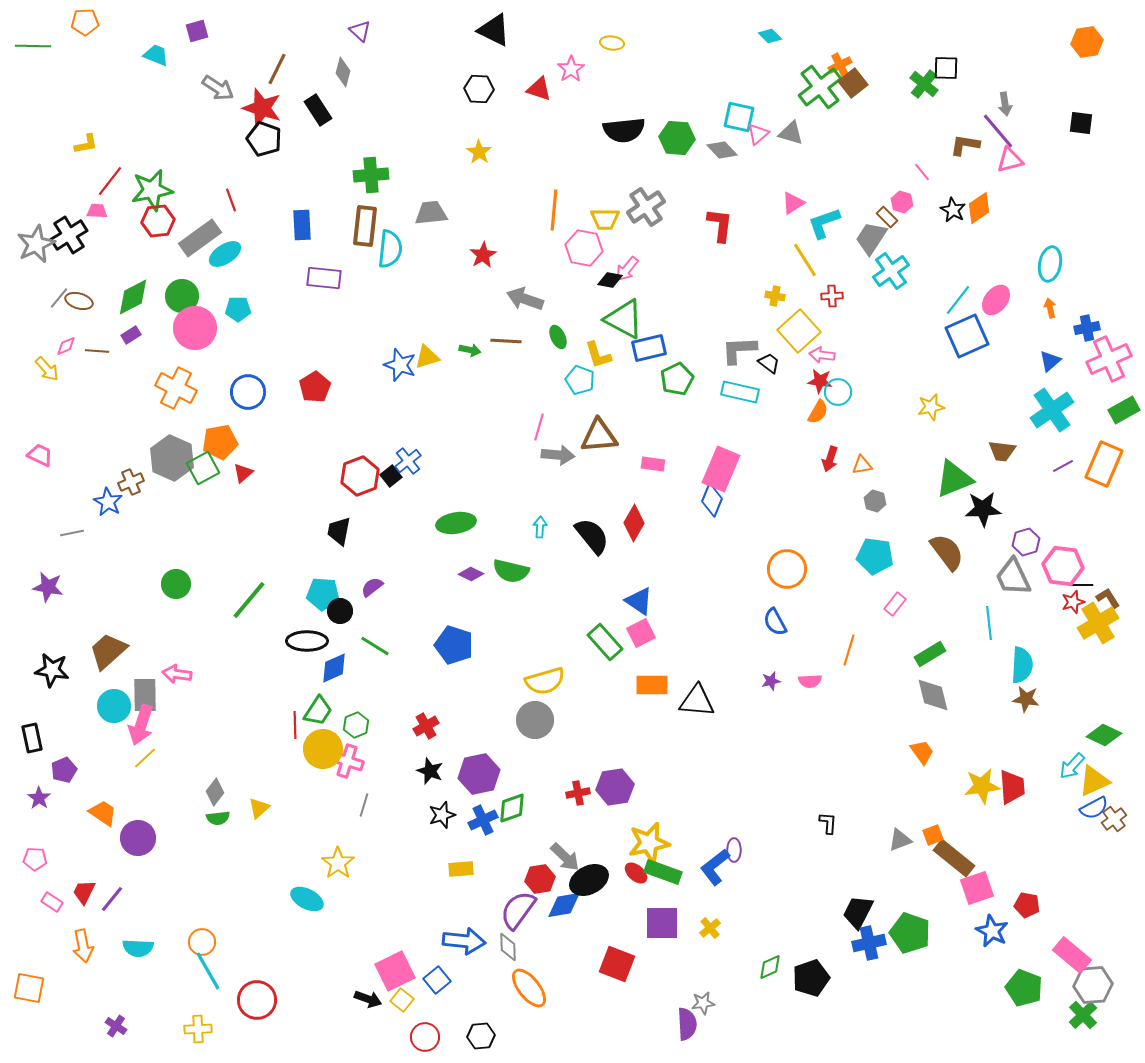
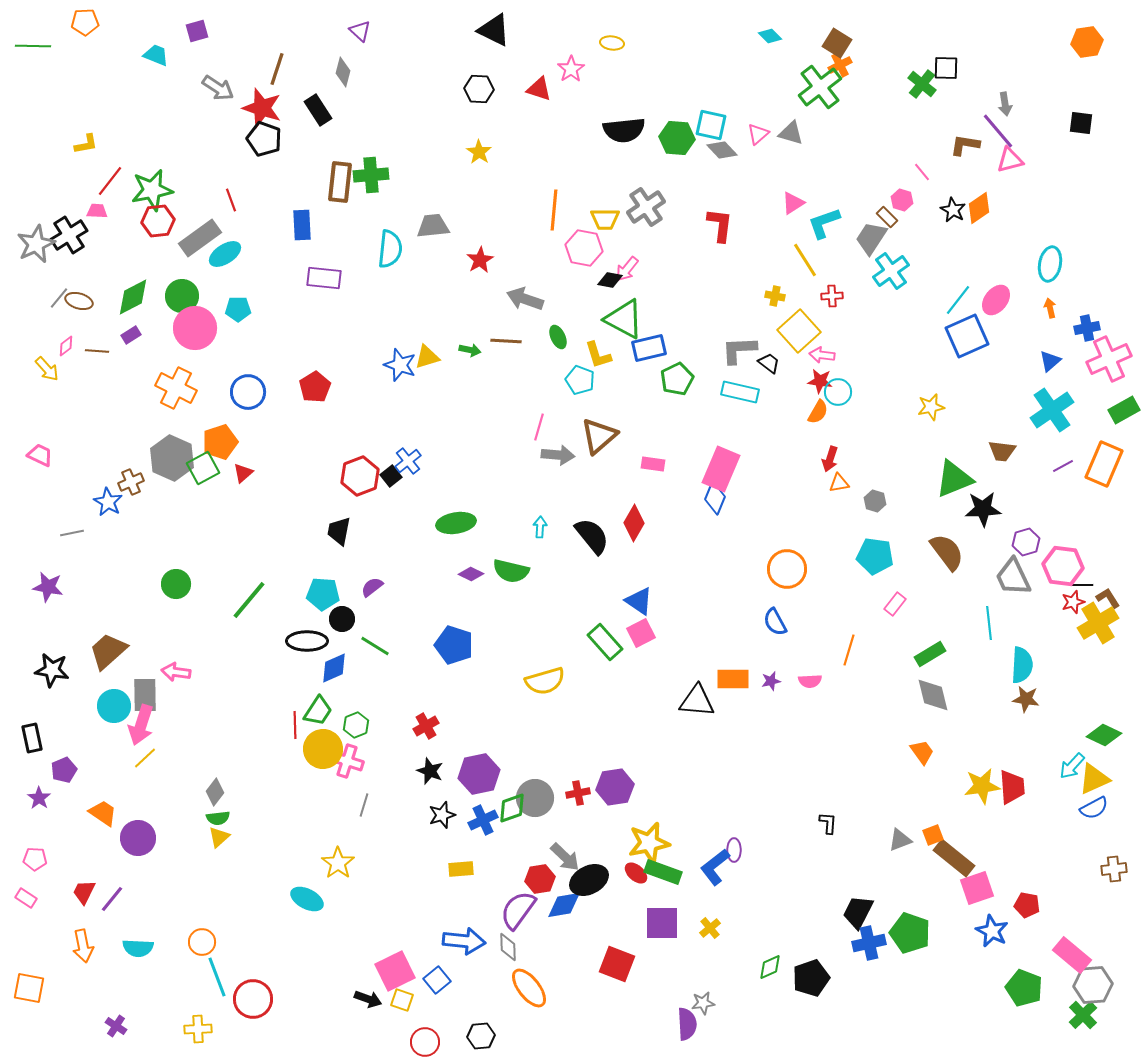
brown line at (277, 69): rotated 8 degrees counterclockwise
brown square at (853, 83): moved 16 px left, 40 px up; rotated 20 degrees counterclockwise
green cross at (924, 84): moved 2 px left
cyan square at (739, 117): moved 28 px left, 8 px down
pink hexagon at (902, 202): moved 2 px up
gray trapezoid at (431, 213): moved 2 px right, 13 px down
brown rectangle at (365, 226): moved 25 px left, 44 px up
red star at (483, 255): moved 3 px left, 5 px down
pink diamond at (66, 346): rotated 15 degrees counterclockwise
brown triangle at (599, 436): rotated 36 degrees counterclockwise
orange pentagon at (220, 442): rotated 8 degrees counterclockwise
orange triangle at (862, 465): moved 23 px left, 18 px down
blue diamond at (712, 500): moved 3 px right, 2 px up
black circle at (340, 611): moved 2 px right, 8 px down
pink arrow at (177, 674): moved 1 px left, 2 px up
orange rectangle at (652, 685): moved 81 px right, 6 px up
gray circle at (535, 720): moved 78 px down
yellow triangle at (1094, 781): moved 2 px up
yellow triangle at (259, 808): moved 40 px left, 29 px down
brown cross at (1114, 819): moved 50 px down; rotated 30 degrees clockwise
pink rectangle at (52, 902): moved 26 px left, 4 px up
cyan line at (208, 971): moved 9 px right, 6 px down; rotated 9 degrees clockwise
red circle at (257, 1000): moved 4 px left, 1 px up
yellow square at (402, 1000): rotated 20 degrees counterclockwise
red circle at (425, 1037): moved 5 px down
